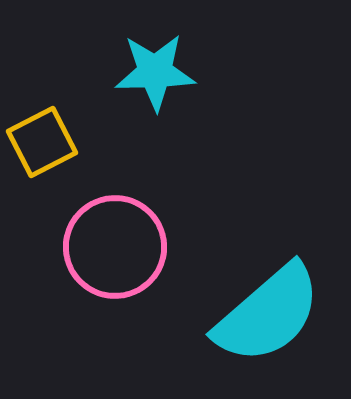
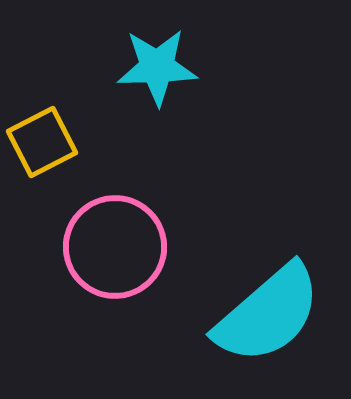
cyan star: moved 2 px right, 5 px up
